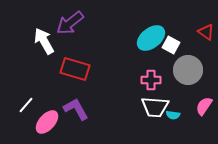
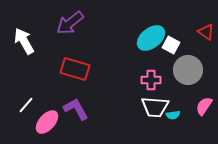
white arrow: moved 20 px left
cyan semicircle: rotated 16 degrees counterclockwise
